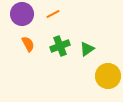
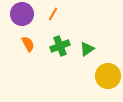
orange line: rotated 32 degrees counterclockwise
